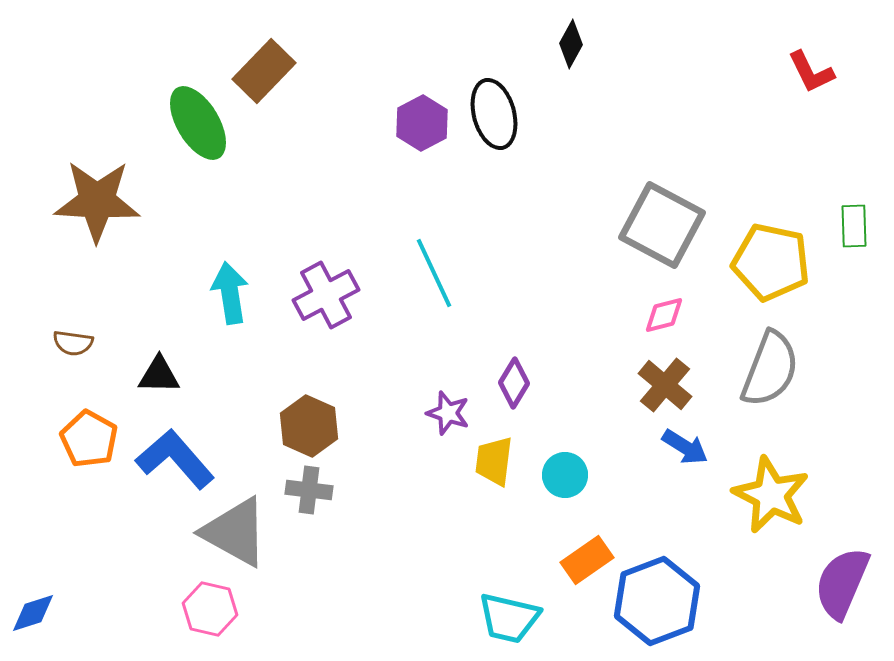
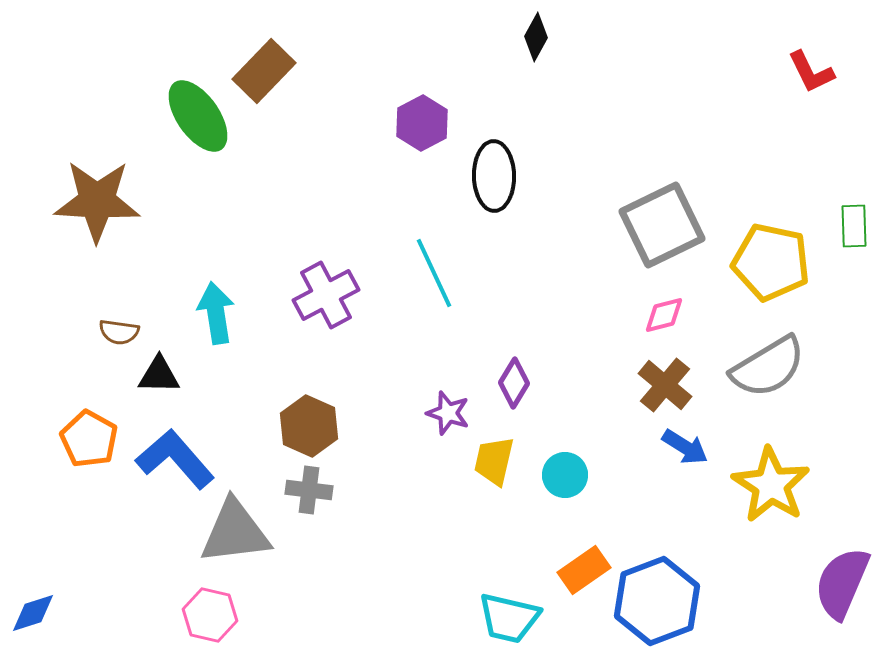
black diamond: moved 35 px left, 7 px up
black ellipse: moved 62 px down; rotated 14 degrees clockwise
green ellipse: moved 7 px up; rotated 4 degrees counterclockwise
gray square: rotated 36 degrees clockwise
cyan arrow: moved 14 px left, 20 px down
brown semicircle: moved 46 px right, 11 px up
gray semicircle: moved 2 px left, 2 px up; rotated 38 degrees clockwise
yellow trapezoid: rotated 6 degrees clockwise
yellow star: moved 10 px up; rotated 6 degrees clockwise
gray triangle: rotated 36 degrees counterclockwise
orange rectangle: moved 3 px left, 10 px down
pink hexagon: moved 6 px down
